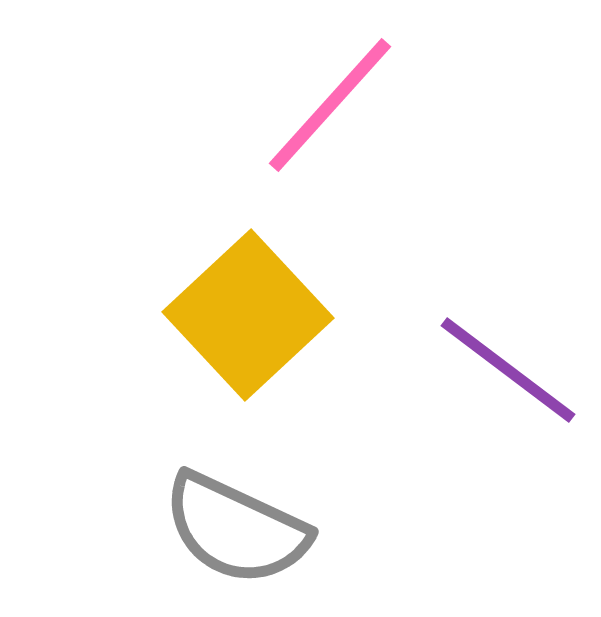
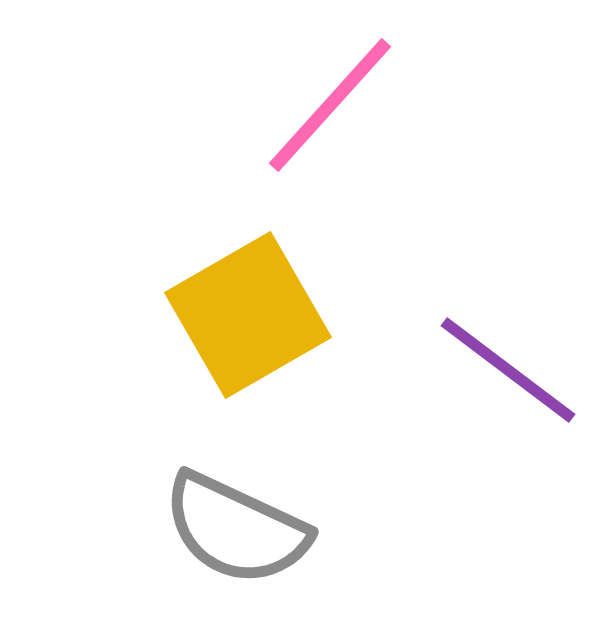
yellow square: rotated 13 degrees clockwise
